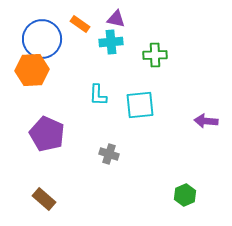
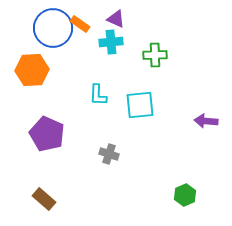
purple triangle: rotated 12 degrees clockwise
blue circle: moved 11 px right, 11 px up
